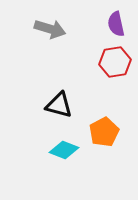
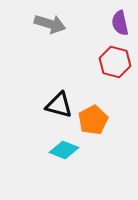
purple semicircle: moved 4 px right, 1 px up
gray arrow: moved 5 px up
red hexagon: rotated 24 degrees clockwise
orange pentagon: moved 11 px left, 12 px up
